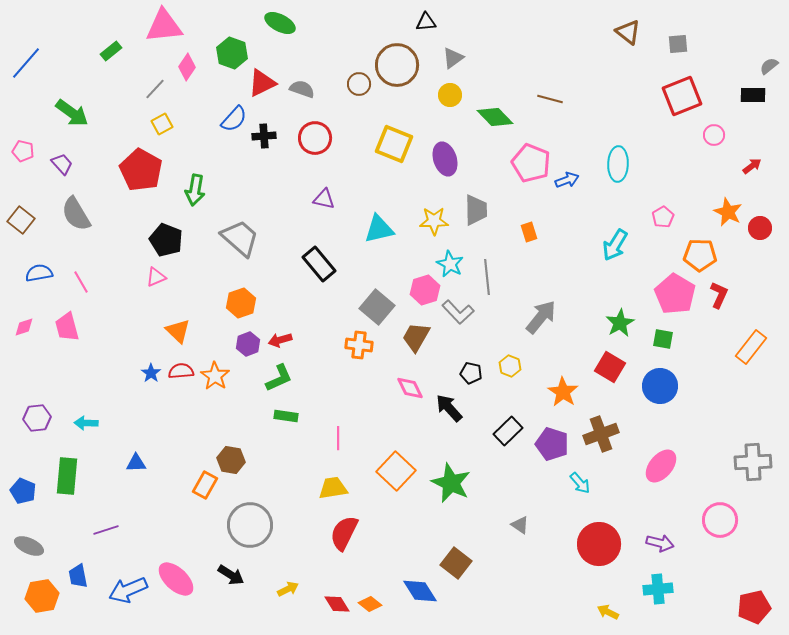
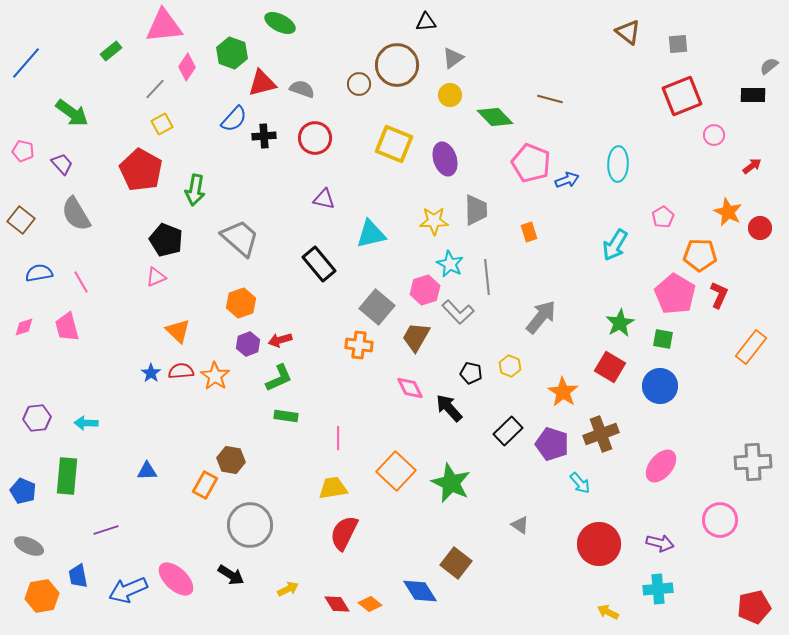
red triangle at (262, 83): rotated 12 degrees clockwise
cyan triangle at (379, 229): moved 8 px left, 5 px down
blue triangle at (136, 463): moved 11 px right, 8 px down
